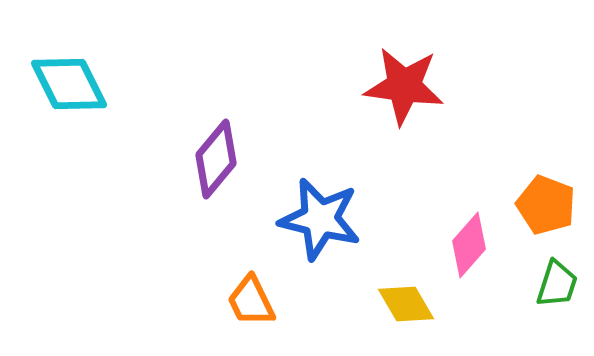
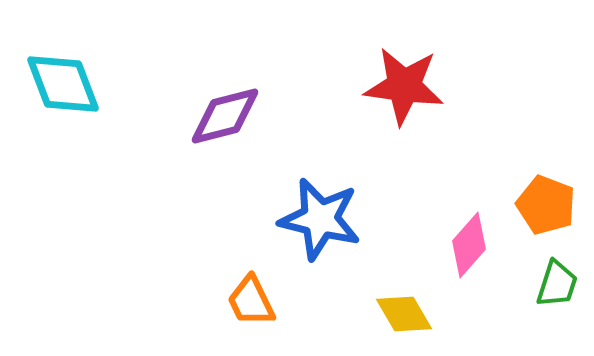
cyan diamond: moved 6 px left; rotated 6 degrees clockwise
purple diamond: moved 9 px right, 43 px up; rotated 36 degrees clockwise
yellow diamond: moved 2 px left, 10 px down
